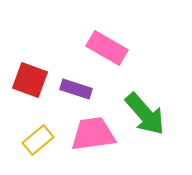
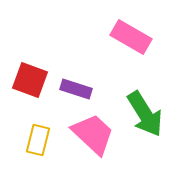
pink rectangle: moved 24 px right, 11 px up
green arrow: rotated 9 degrees clockwise
pink trapezoid: rotated 51 degrees clockwise
yellow rectangle: rotated 36 degrees counterclockwise
